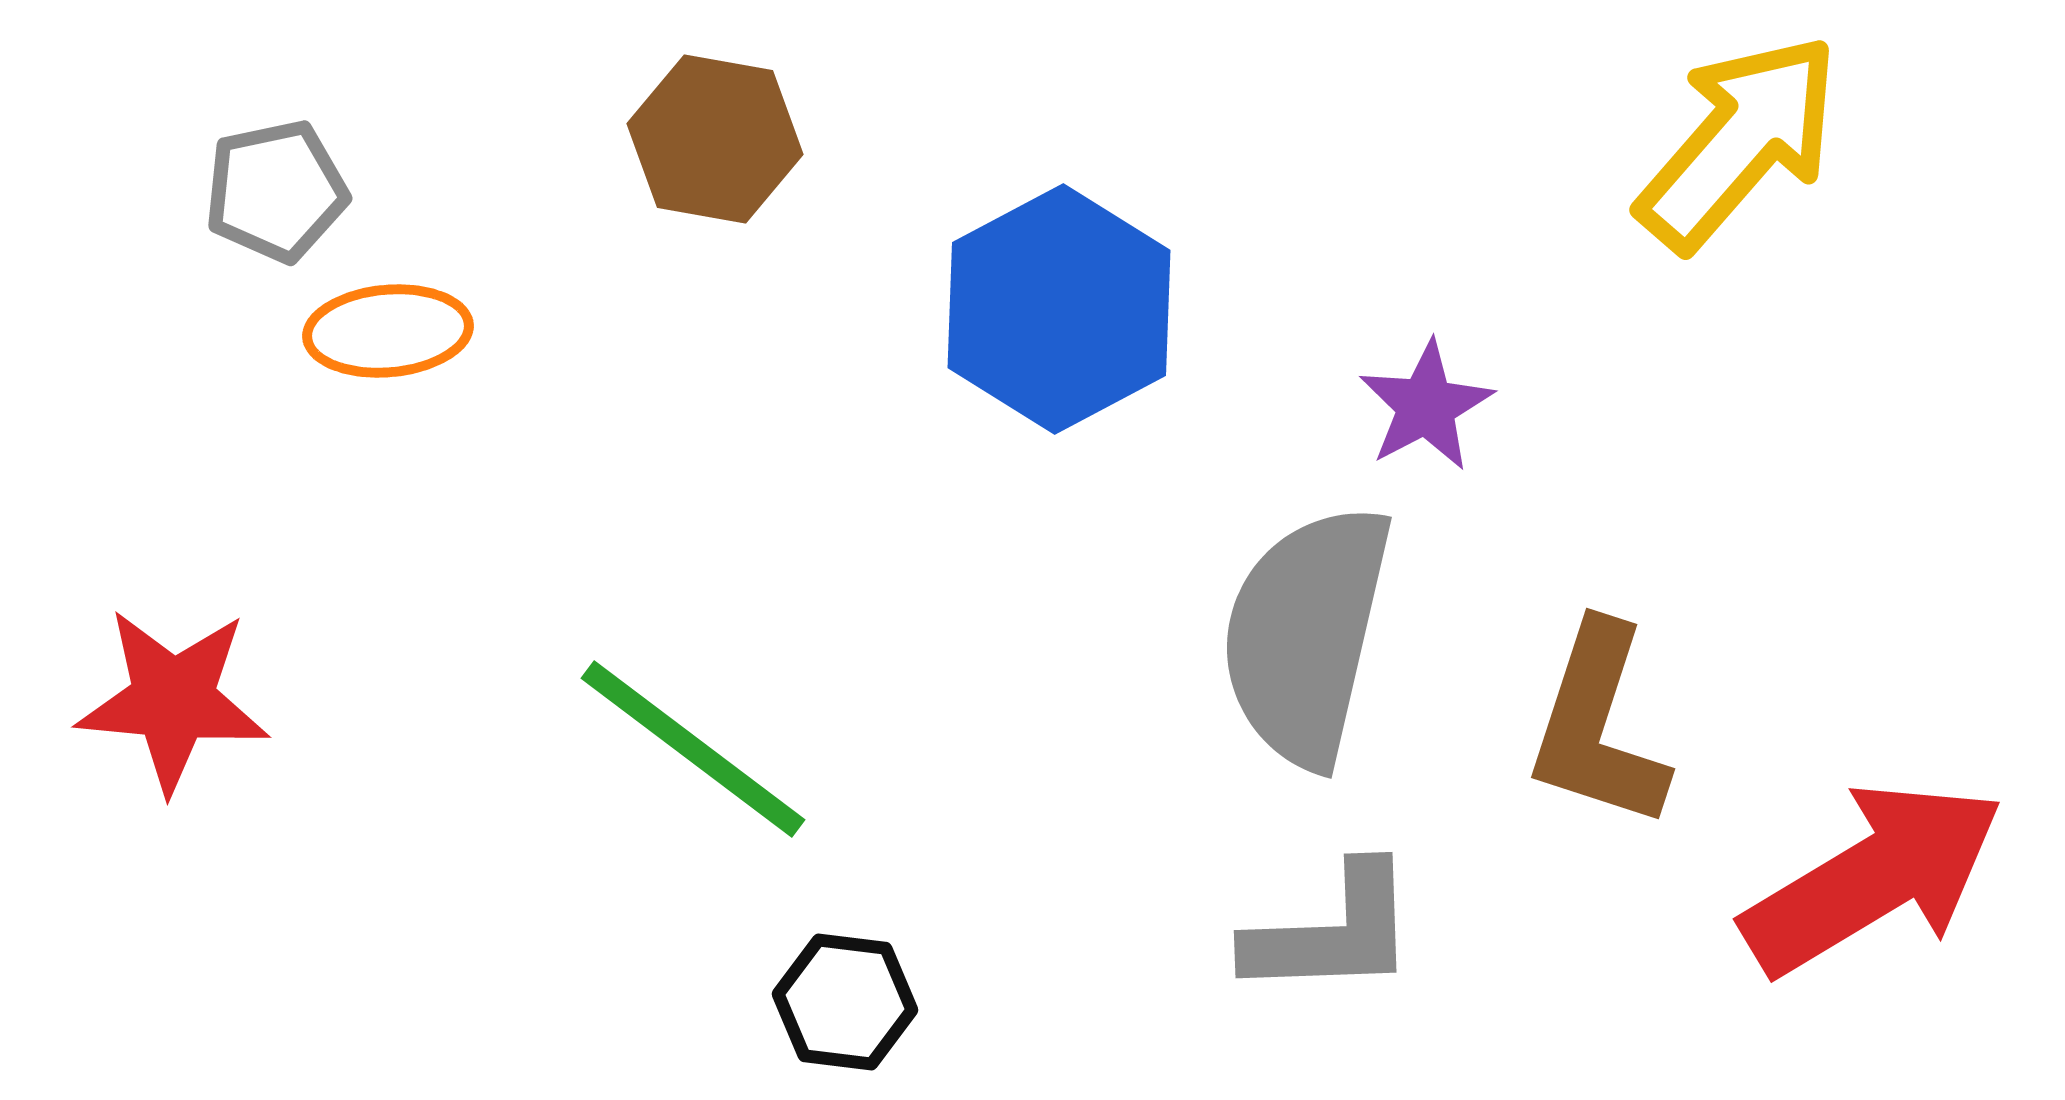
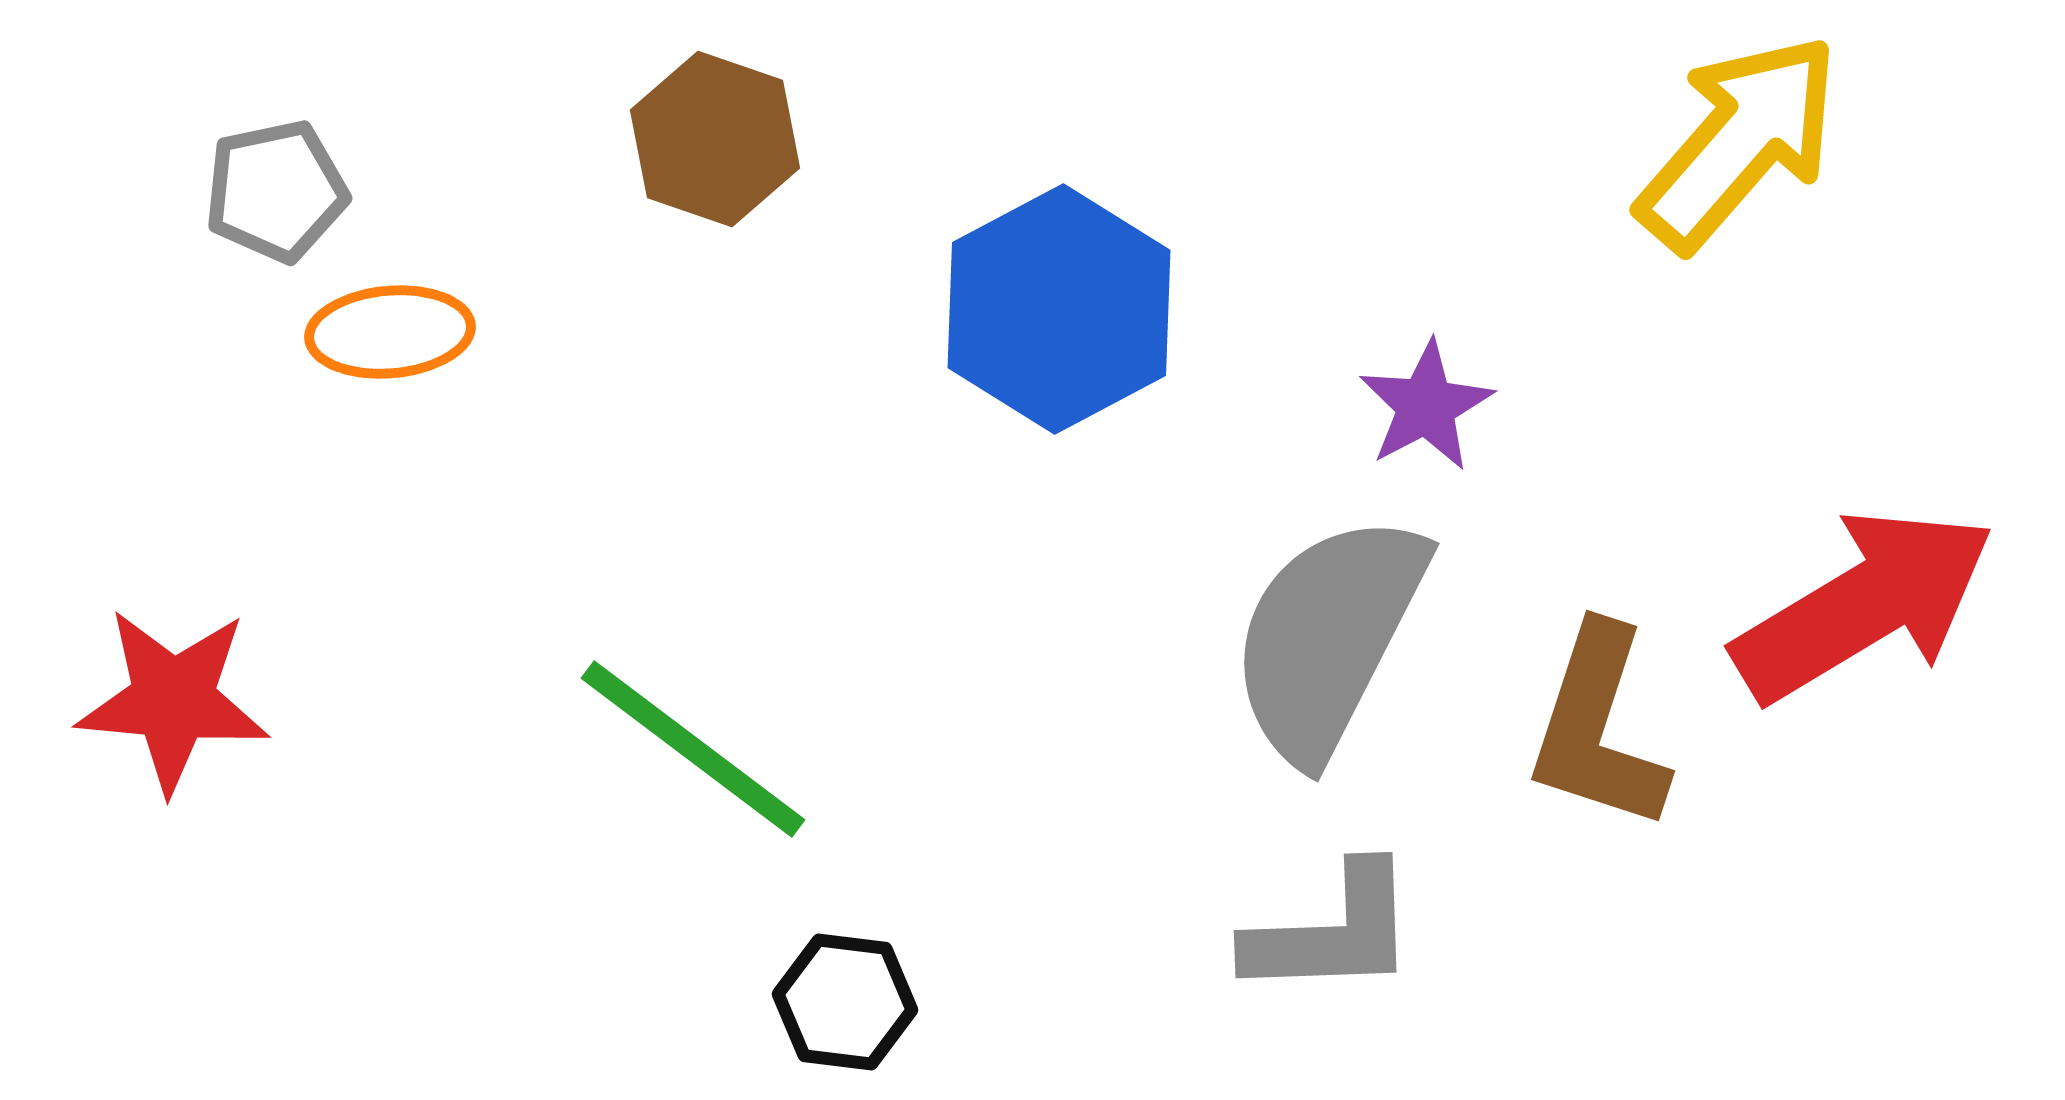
brown hexagon: rotated 9 degrees clockwise
orange ellipse: moved 2 px right, 1 px down
gray semicircle: moved 22 px right, 2 px down; rotated 14 degrees clockwise
brown L-shape: moved 2 px down
red arrow: moved 9 px left, 273 px up
